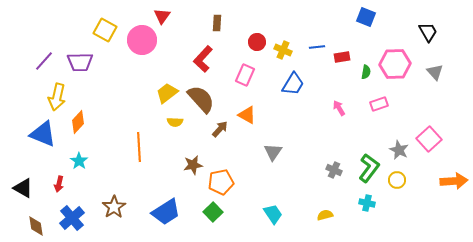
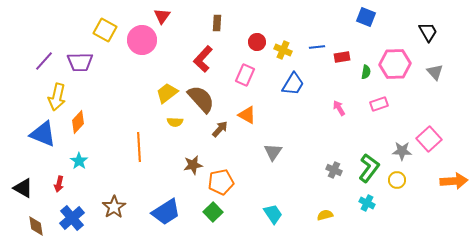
gray star at (399, 150): moved 3 px right, 1 px down; rotated 24 degrees counterclockwise
cyan cross at (367, 203): rotated 14 degrees clockwise
